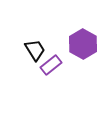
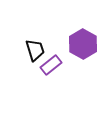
black trapezoid: rotated 15 degrees clockwise
